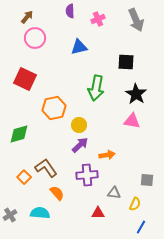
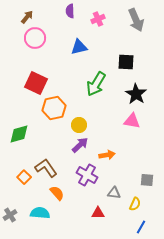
red square: moved 11 px right, 4 px down
green arrow: moved 4 px up; rotated 20 degrees clockwise
purple cross: rotated 35 degrees clockwise
